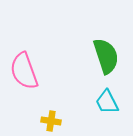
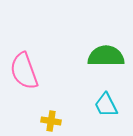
green semicircle: rotated 72 degrees counterclockwise
cyan trapezoid: moved 1 px left, 3 px down
